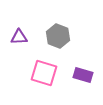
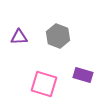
pink square: moved 11 px down
